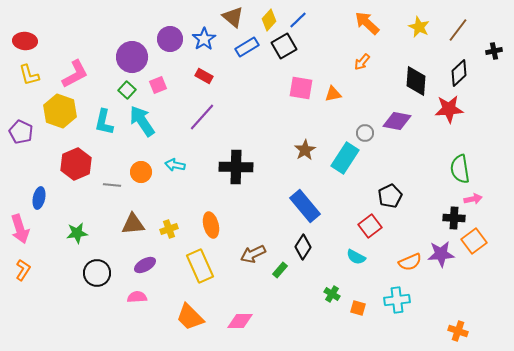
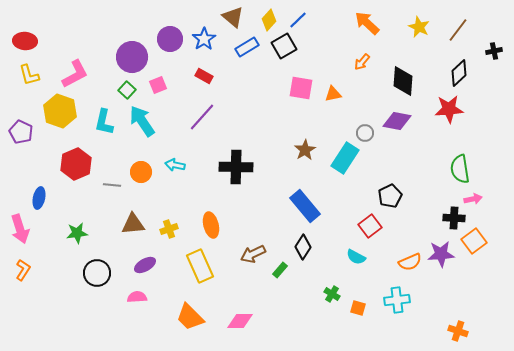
black diamond at (416, 81): moved 13 px left
